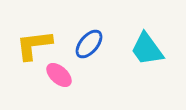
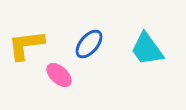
yellow L-shape: moved 8 px left
